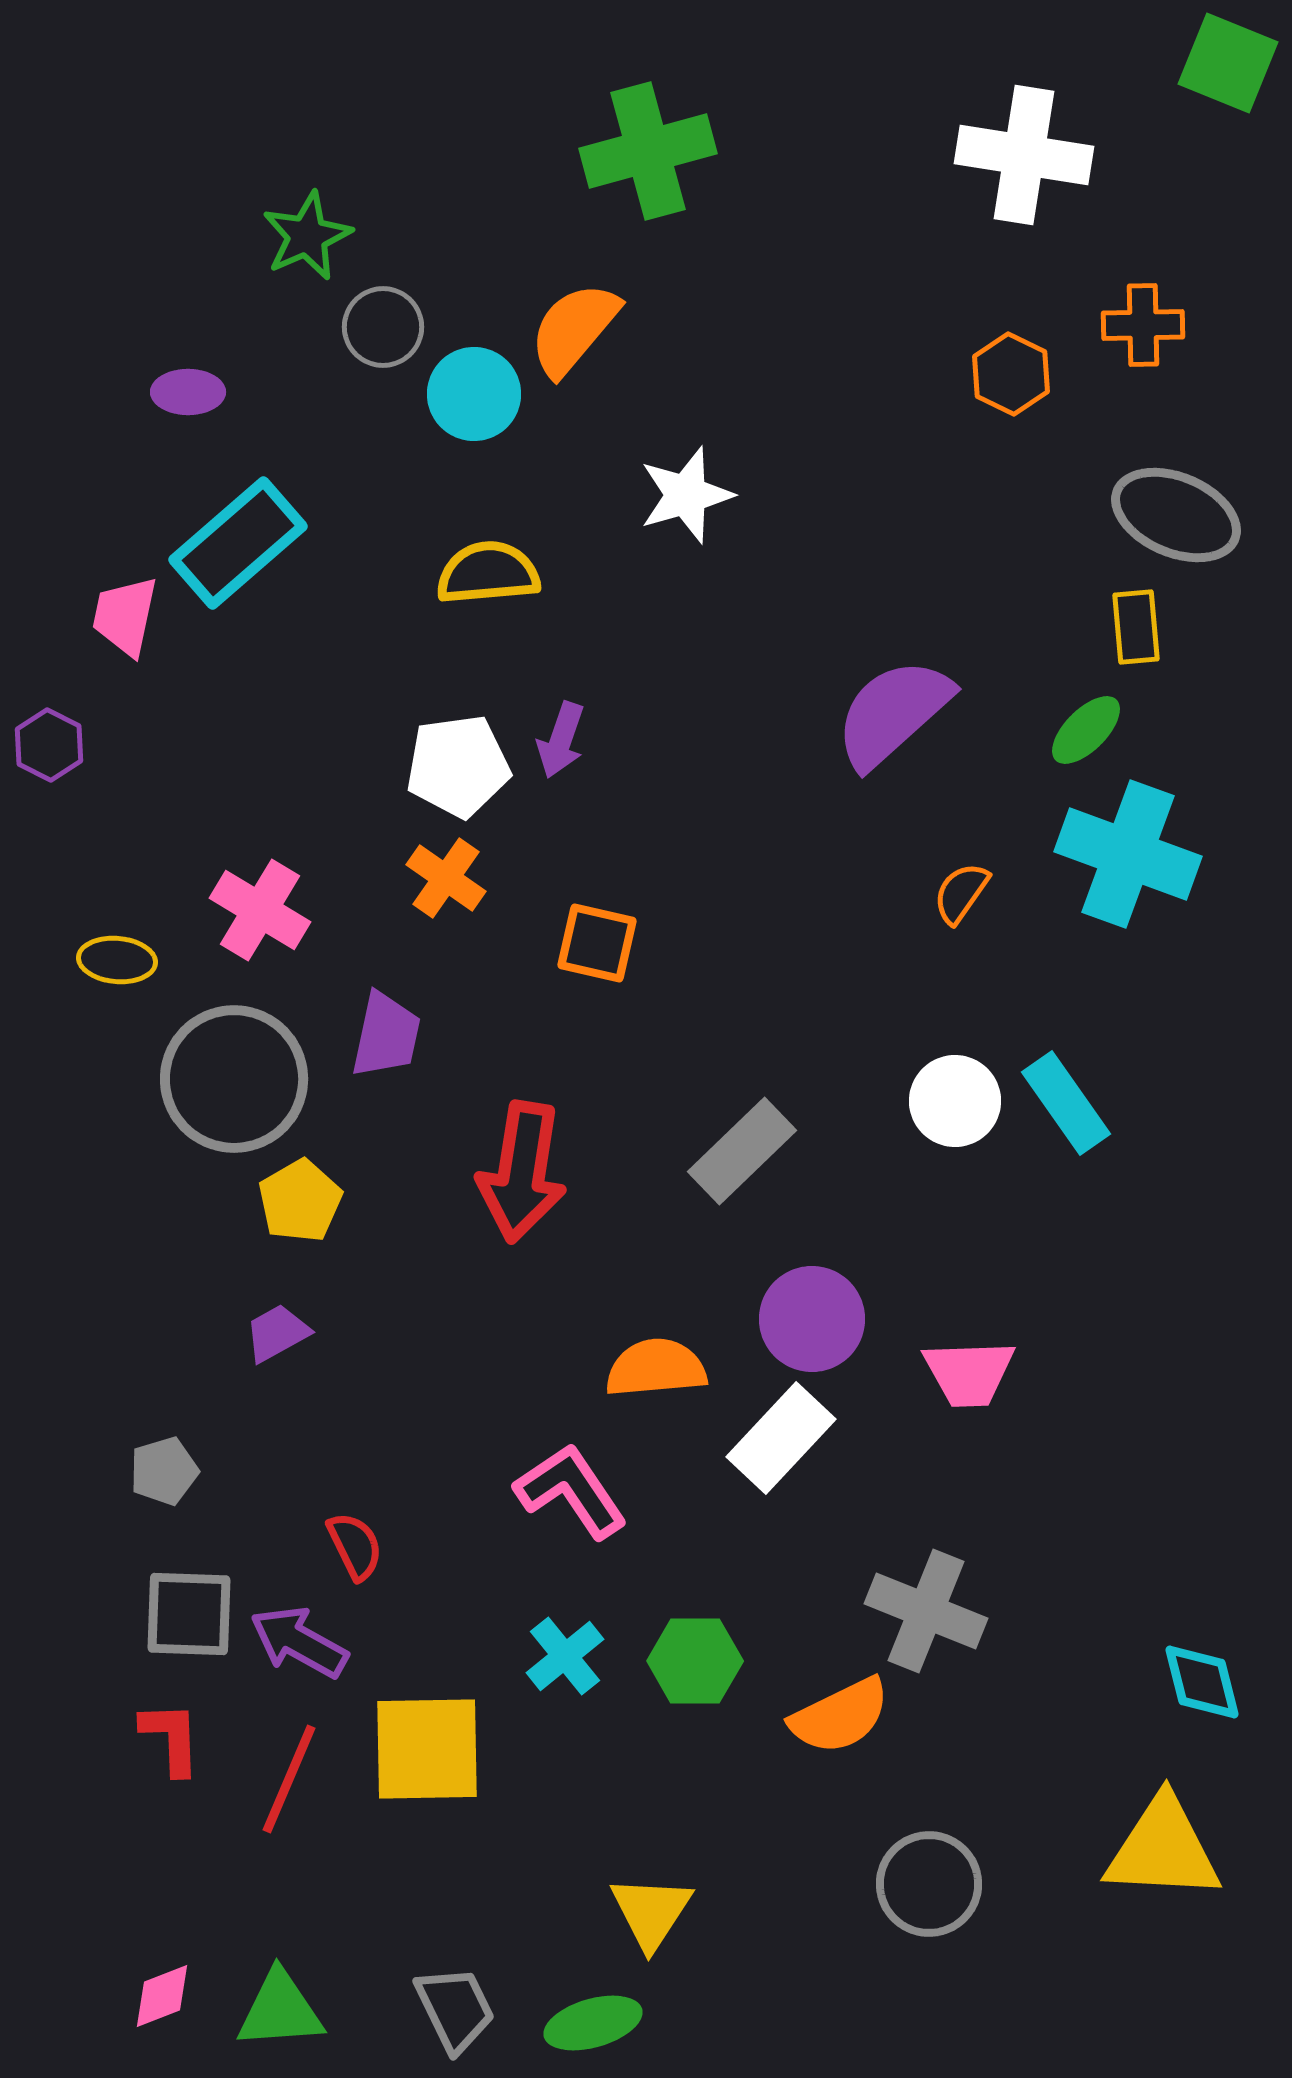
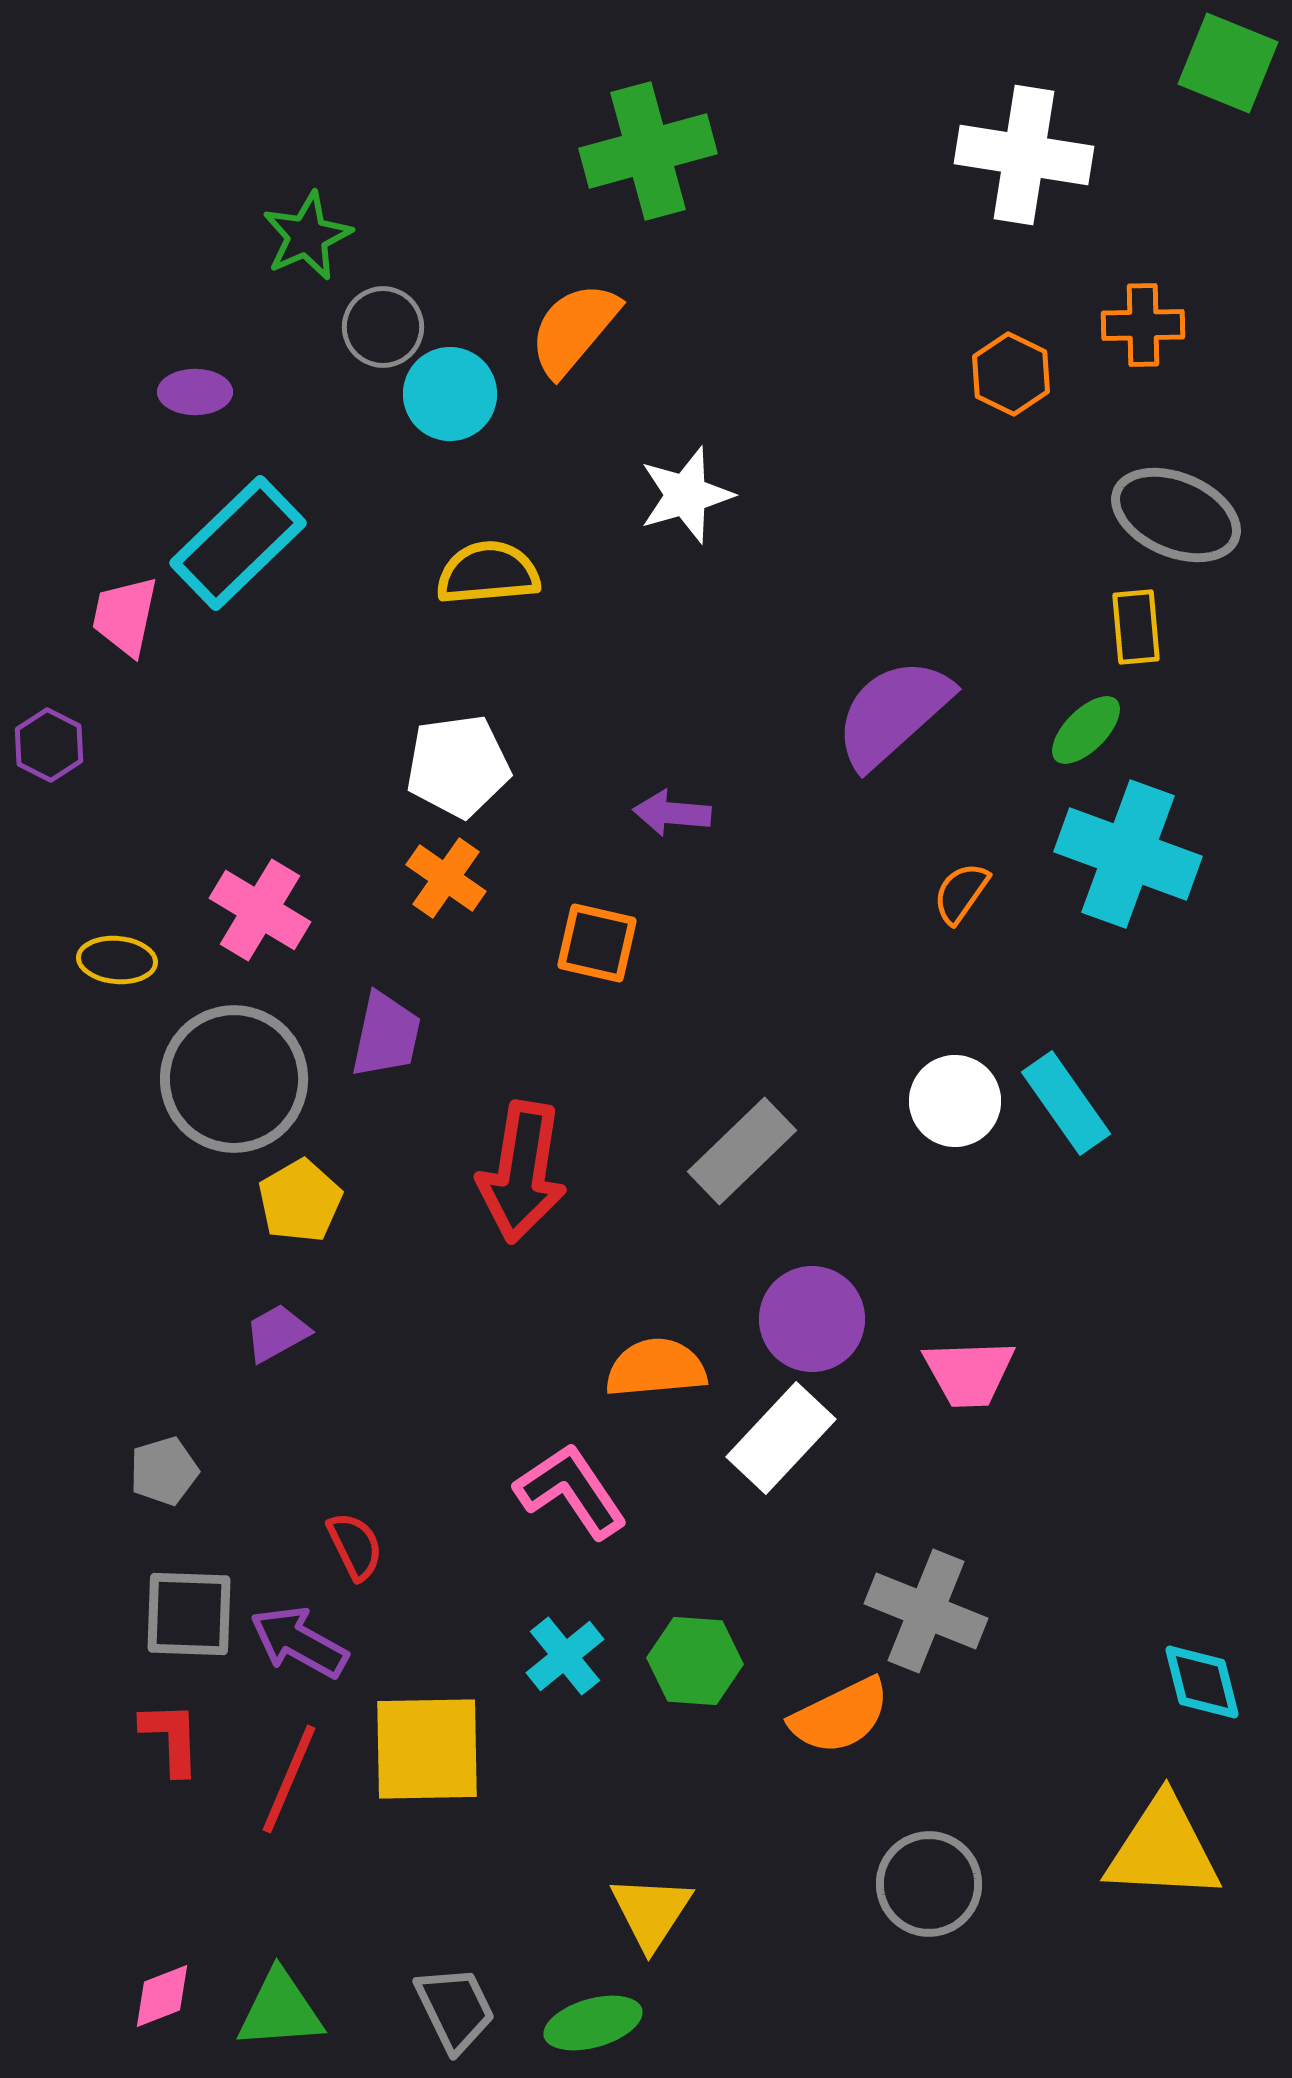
purple ellipse at (188, 392): moved 7 px right
cyan circle at (474, 394): moved 24 px left
cyan rectangle at (238, 543): rotated 3 degrees counterclockwise
purple arrow at (561, 740): moved 111 px right, 73 px down; rotated 76 degrees clockwise
green hexagon at (695, 1661): rotated 4 degrees clockwise
